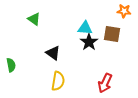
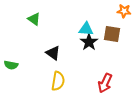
cyan triangle: moved 1 px right, 1 px down
green semicircle: rotated 112 degrees clockwise
